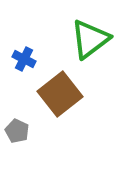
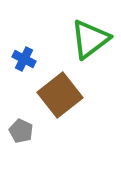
brown square: moved 1 px down
gray pentagon: moved 4 px right
